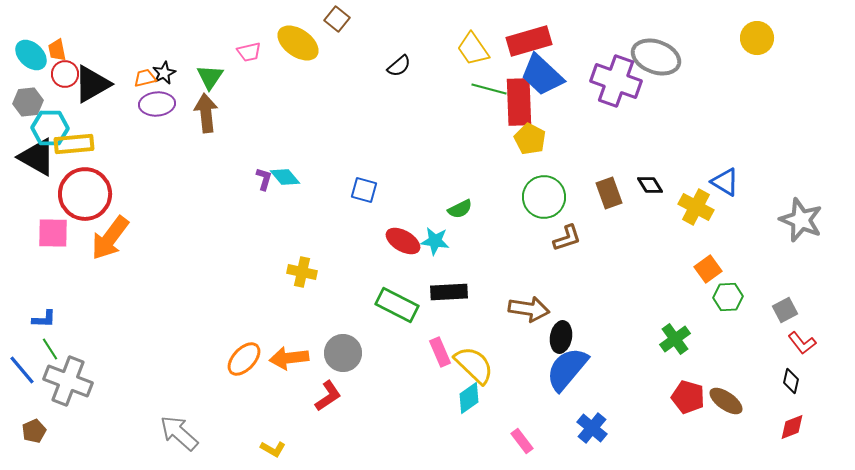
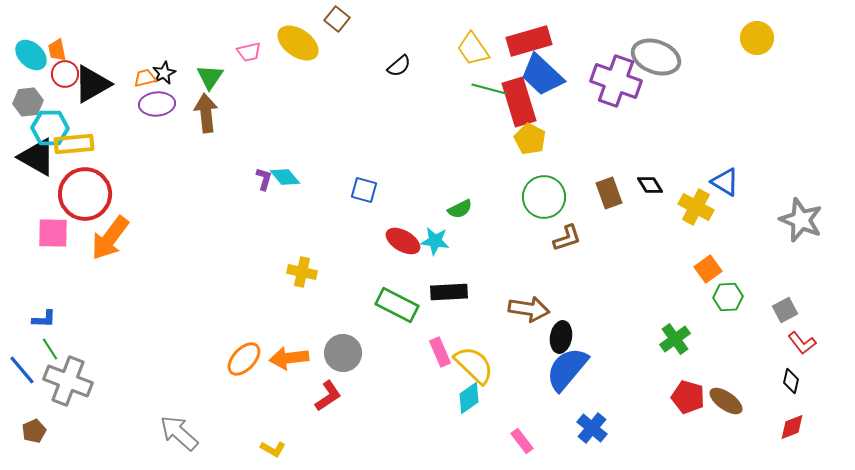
red rectangle at (519, 102): rotated 15 degrees counterclockwise
